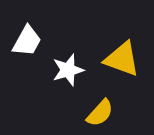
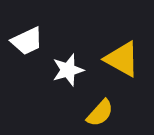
white trapezoid: rotated 36 degrees clockwise
yellow triangle: rotated 9 degrees clockwise
